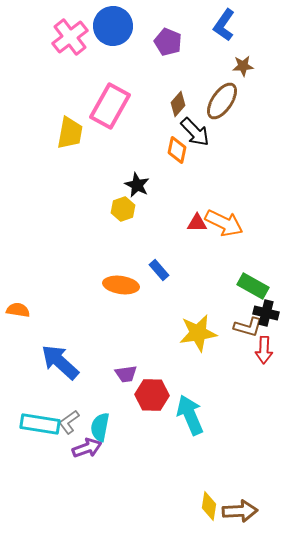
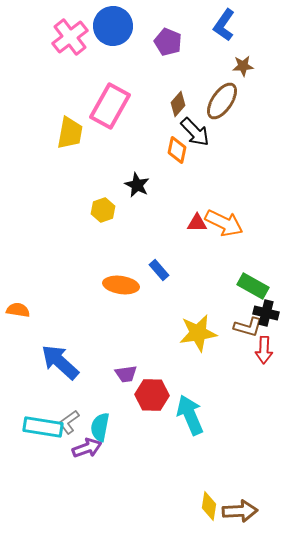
yellow hexagon: moved 20 px left, 1 px down
cyan rectangle: moved 3 px right, 3 px down
